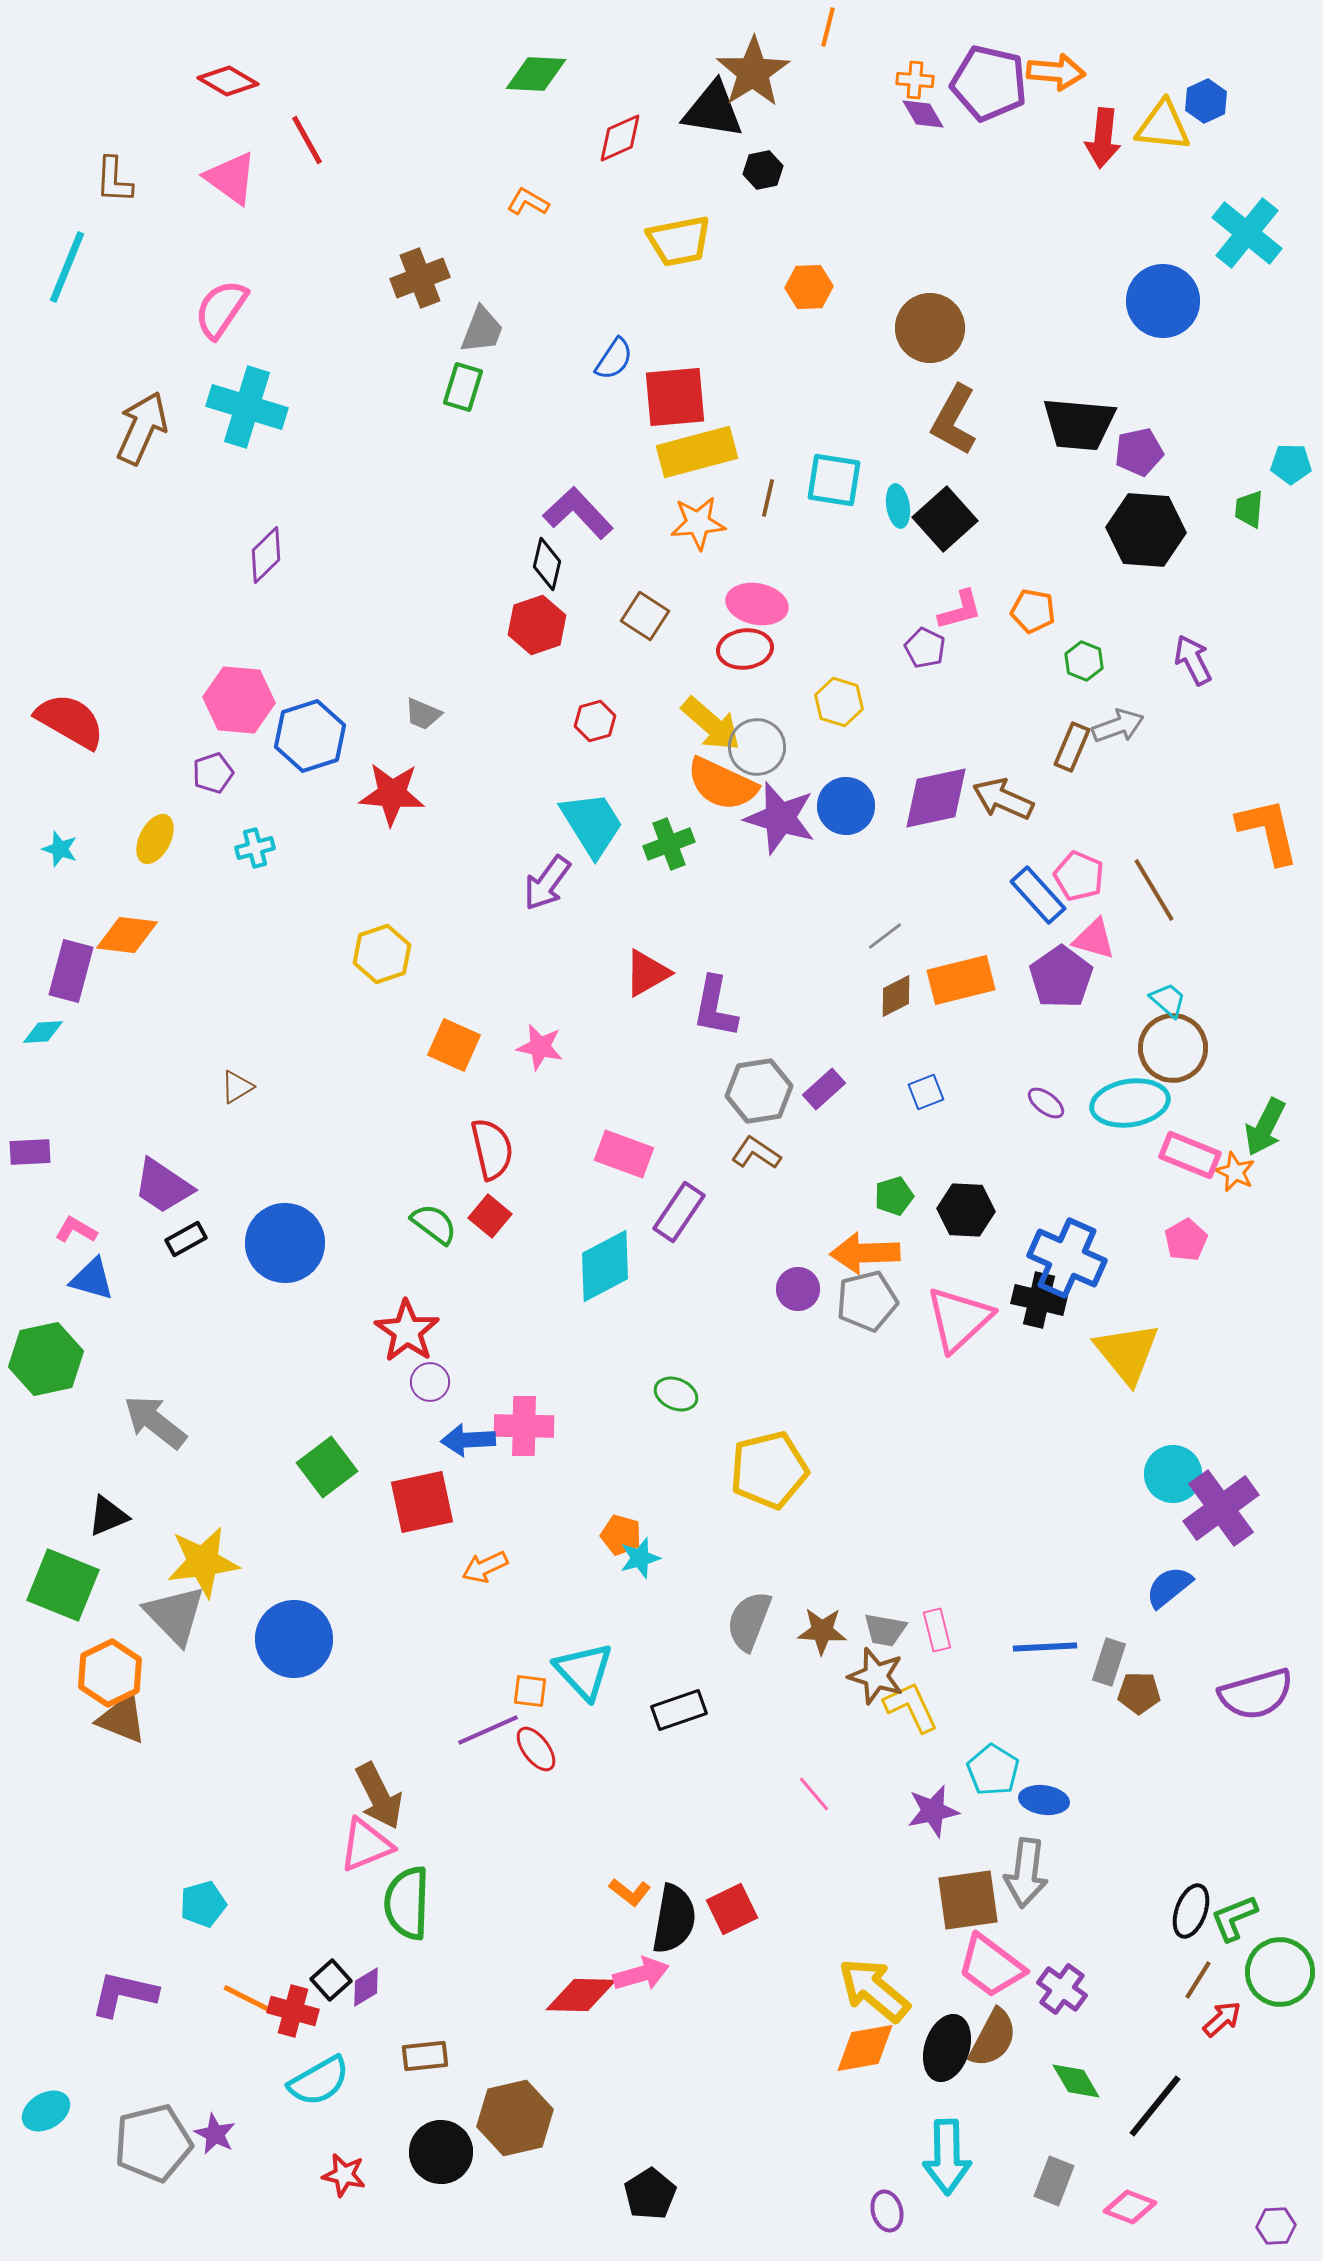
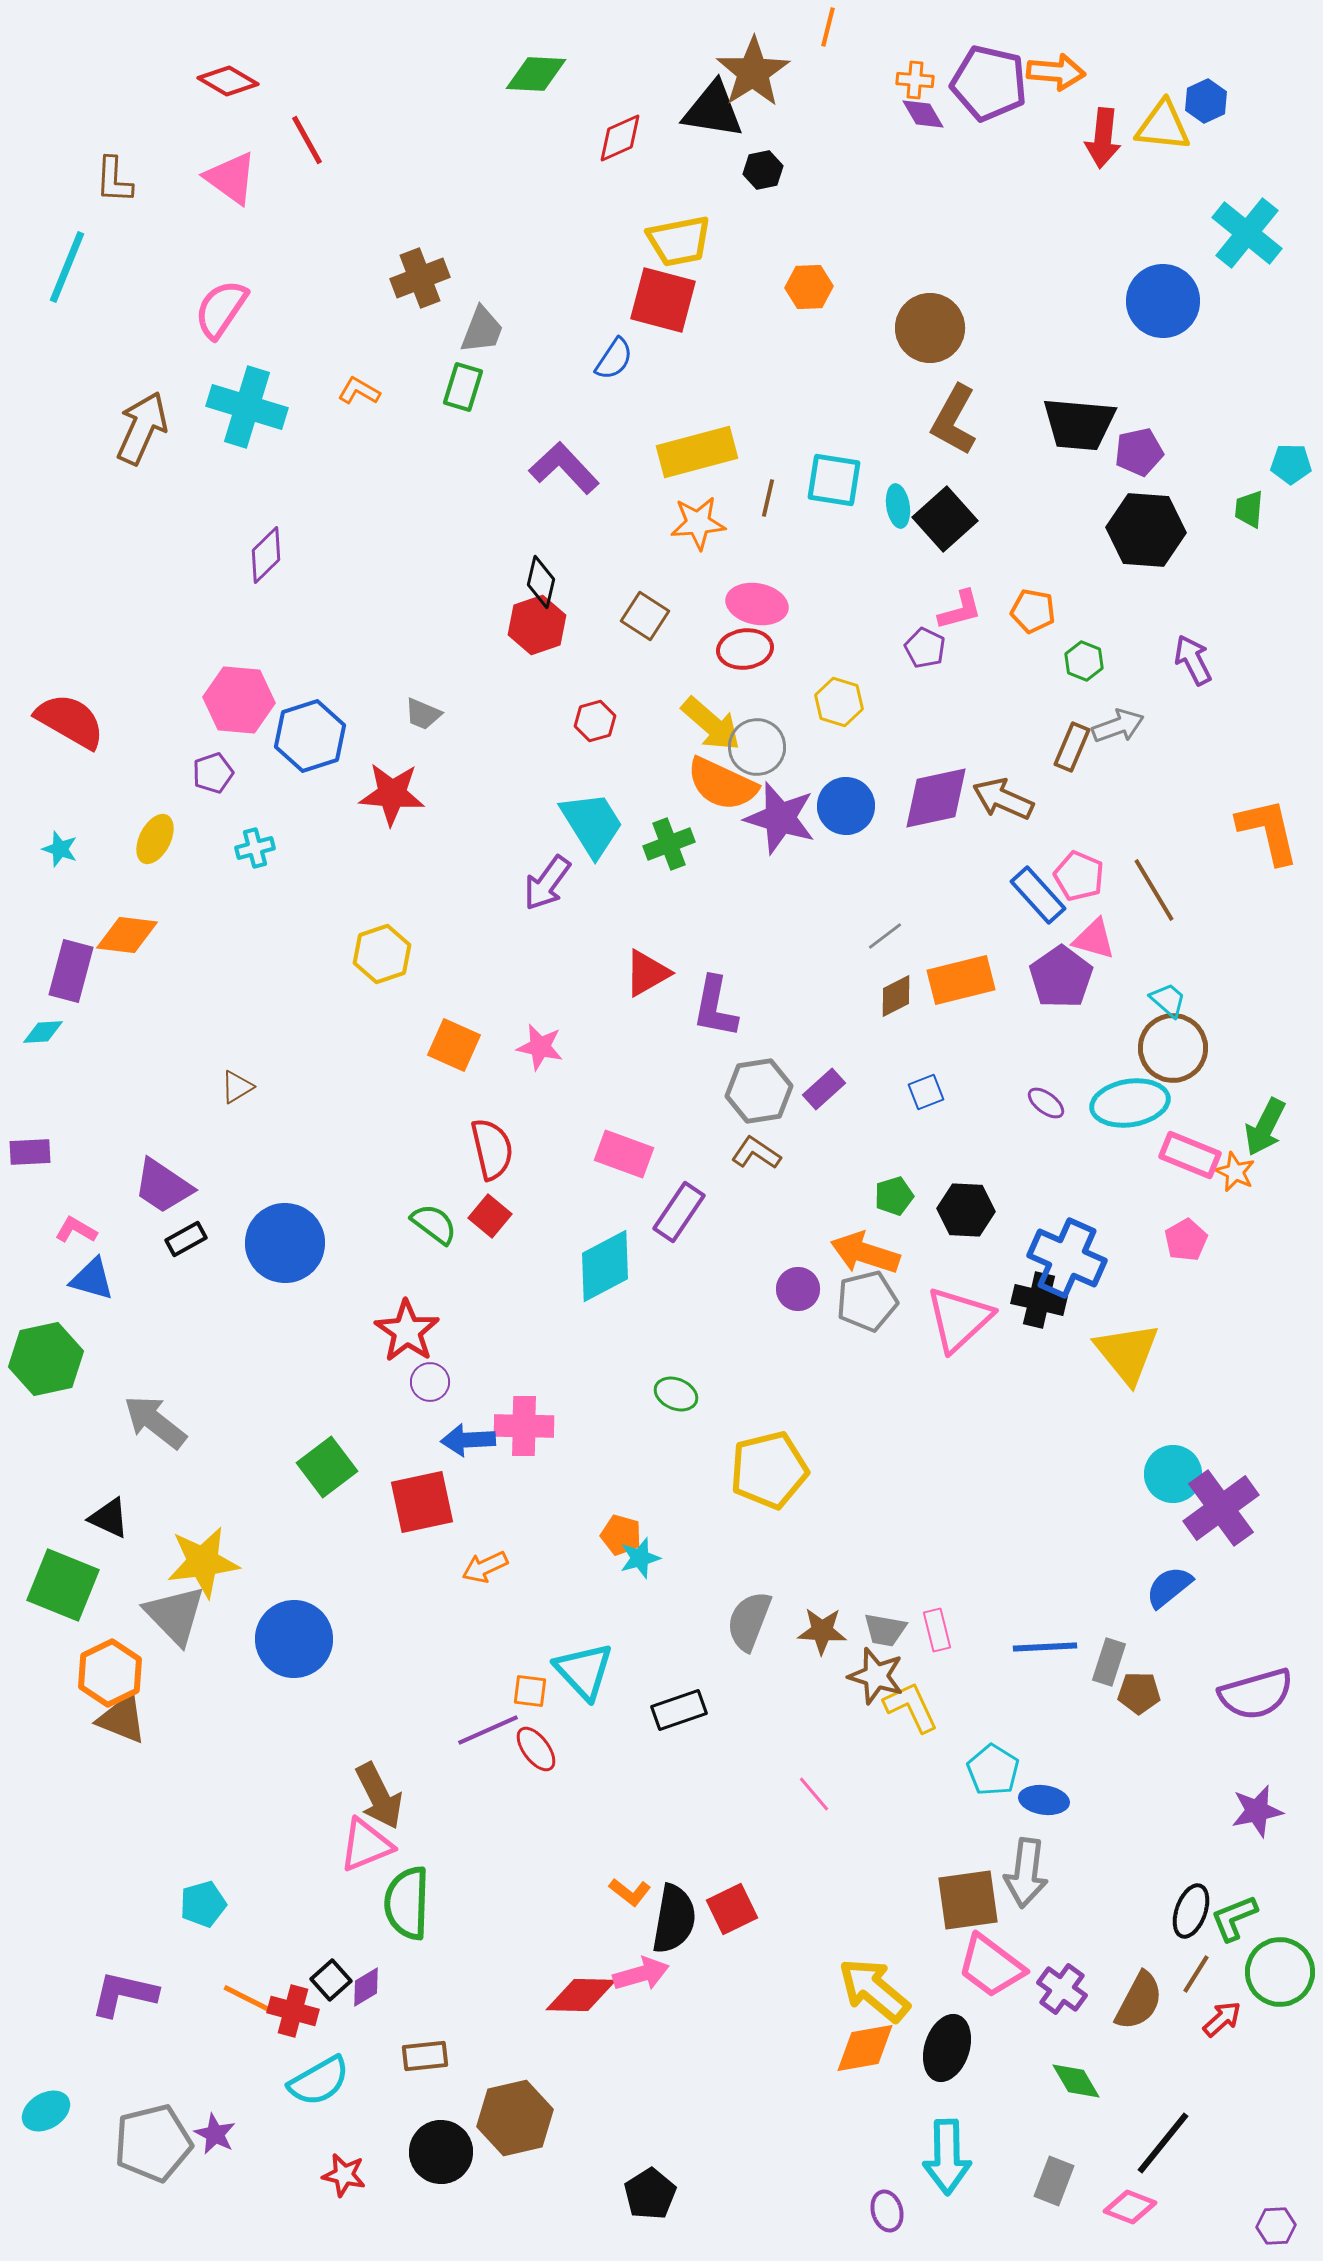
orange L-shape at (528, 202): moved 169 px left, 189 px down
red square at (675, 397): moved 12 px left, 97 px up; rotated 20 degrees clockwise
purple L-shape at (578, 513): moved 14 px left, 45 px up
black diamond at (547, 564): moved 6 px left, 18 px down
orange arrow at (865, 1253): rotated 20 degrees clockwise
black triangle at (108, 1516): moved 1 px right, 2 px down; rotated 48 degrees clockwise
purple star at (933, 1811): moved 324 px right
brown line at (1198, 1980): moved 2 px left, 6 px up
brown semicircle at (993, 2038): moved 146 px right, 37 px up
black line at (1155, 2106): moved 8 px right, 37 px down
